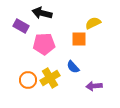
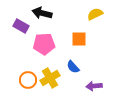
yellow semicircle: moved 2 px right, 9 px up
